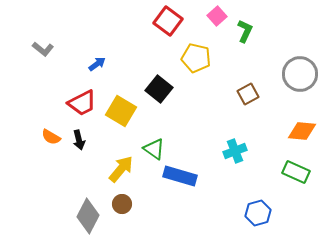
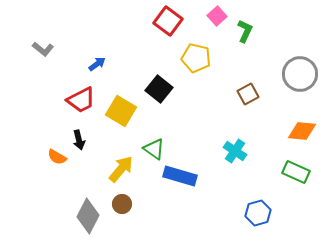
red trapezoid: moved 1 px left, 3 px up
orange semicircle: moved 6 px right, 20 px down
cyan cross: rotated 35 degrees counterclockwise
